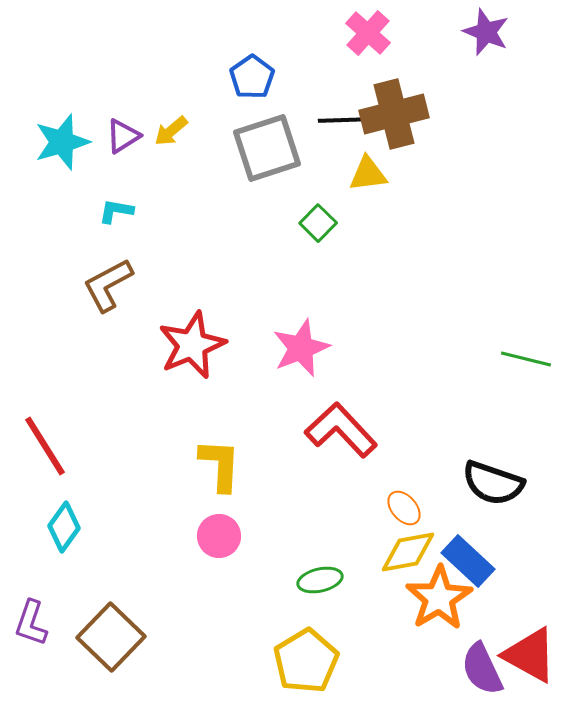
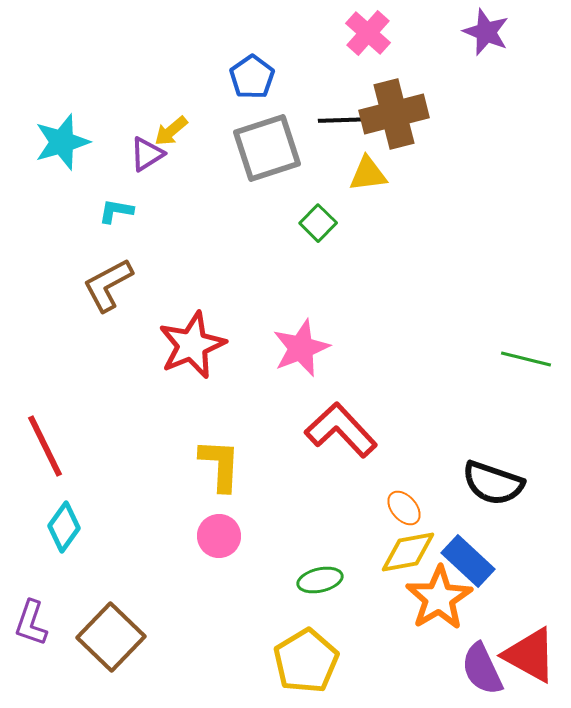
purple triangle: moved 24 px right, 18 px down
red line: rotated 6 degrees clockwise
